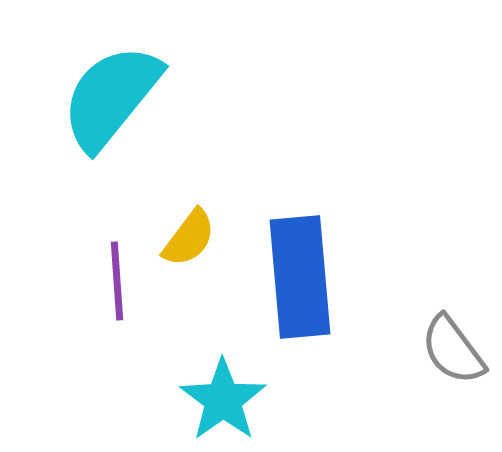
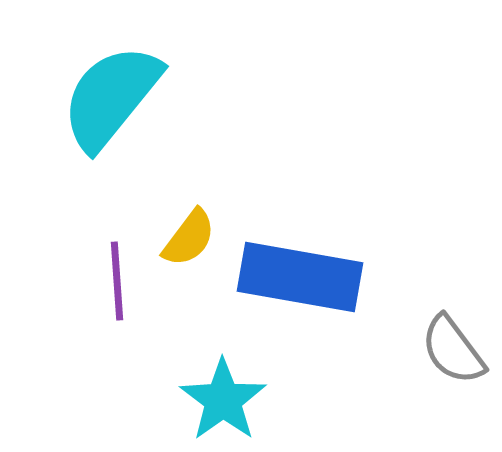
blue rectangle: rotated 75 degrees counterclockwise
